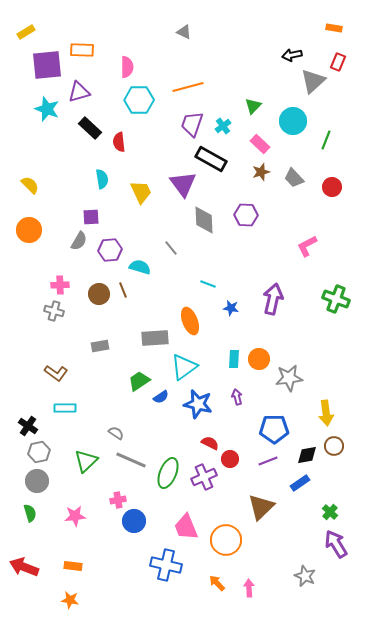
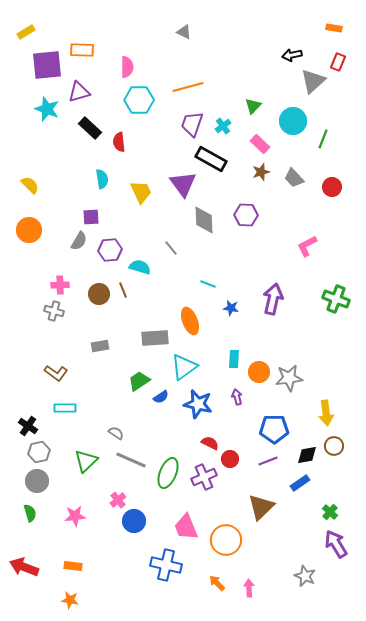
green line at (326, 140): moved 3 px left, 1 px up
orange circle at (259, 359): moved 13 px down
pink cross at (118, 500): rotated 28 degrees counterclockwise
